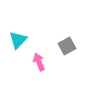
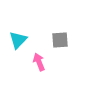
gray square: moved 7 px left, 6 px up; rotated 24 degrees clockwise
